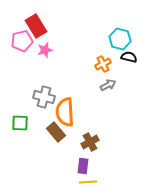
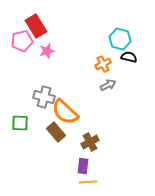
pink star: moved 2 px right, 1 px down
orange semicircle: rotated 44 degrees counterclockwise
